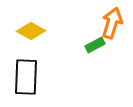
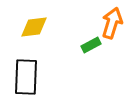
yellow diamond: moved 3 px right, 4 px up; rotated 36 degrees counterclockwise
green rectangle: moved 4 px left
